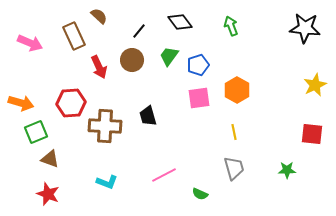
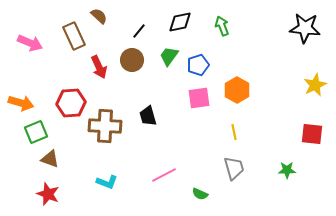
black diamond: rotated 65 degrees counterclockwise
green arrow: moved 9 px left
